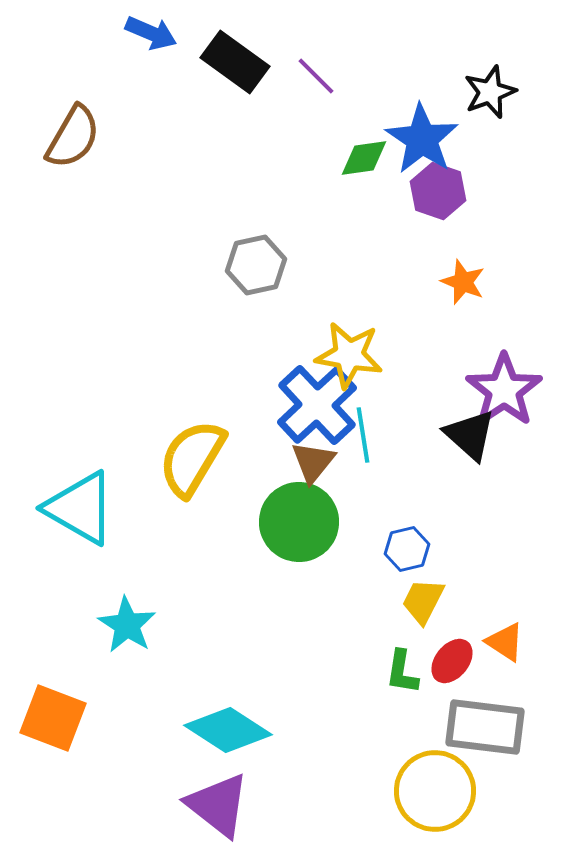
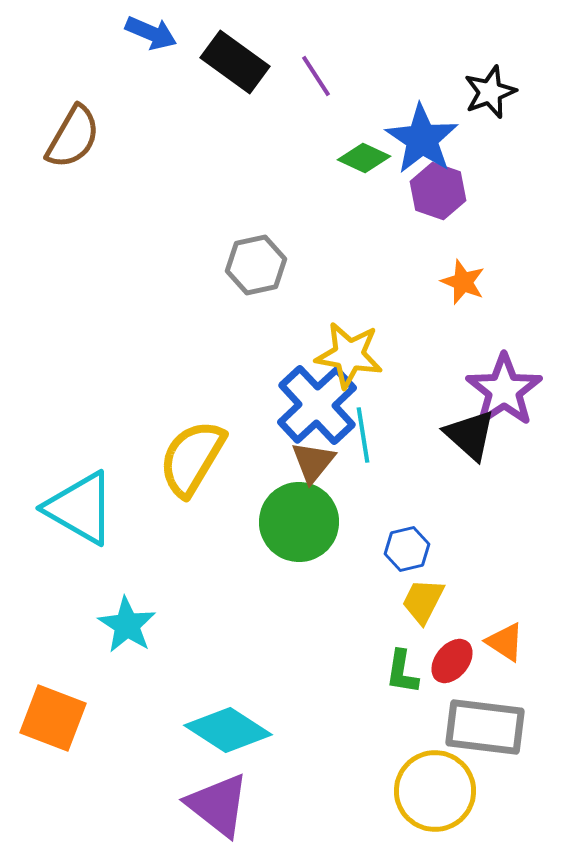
purple line: rotated 12 degrees clockwise
green diamond: rotated 33 degrees clockwise
